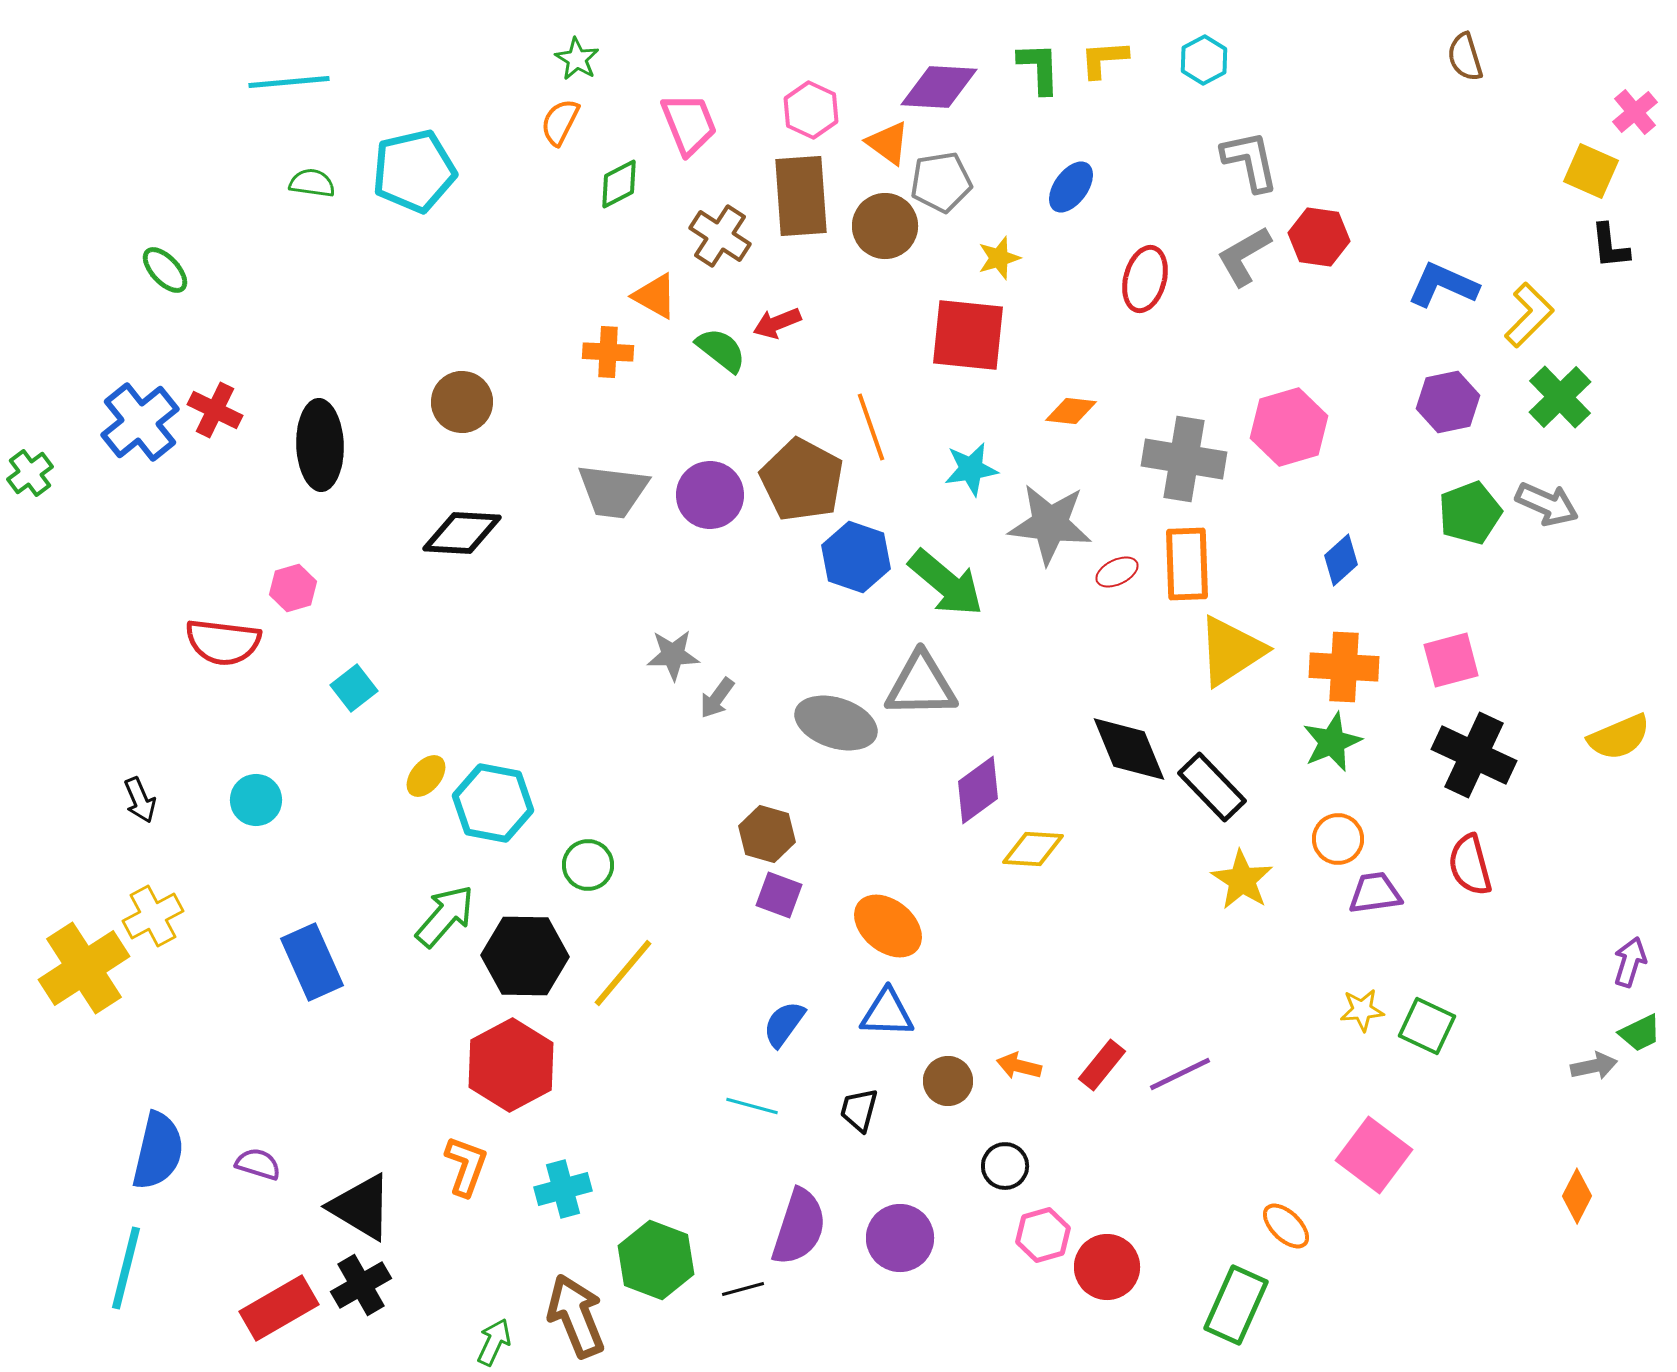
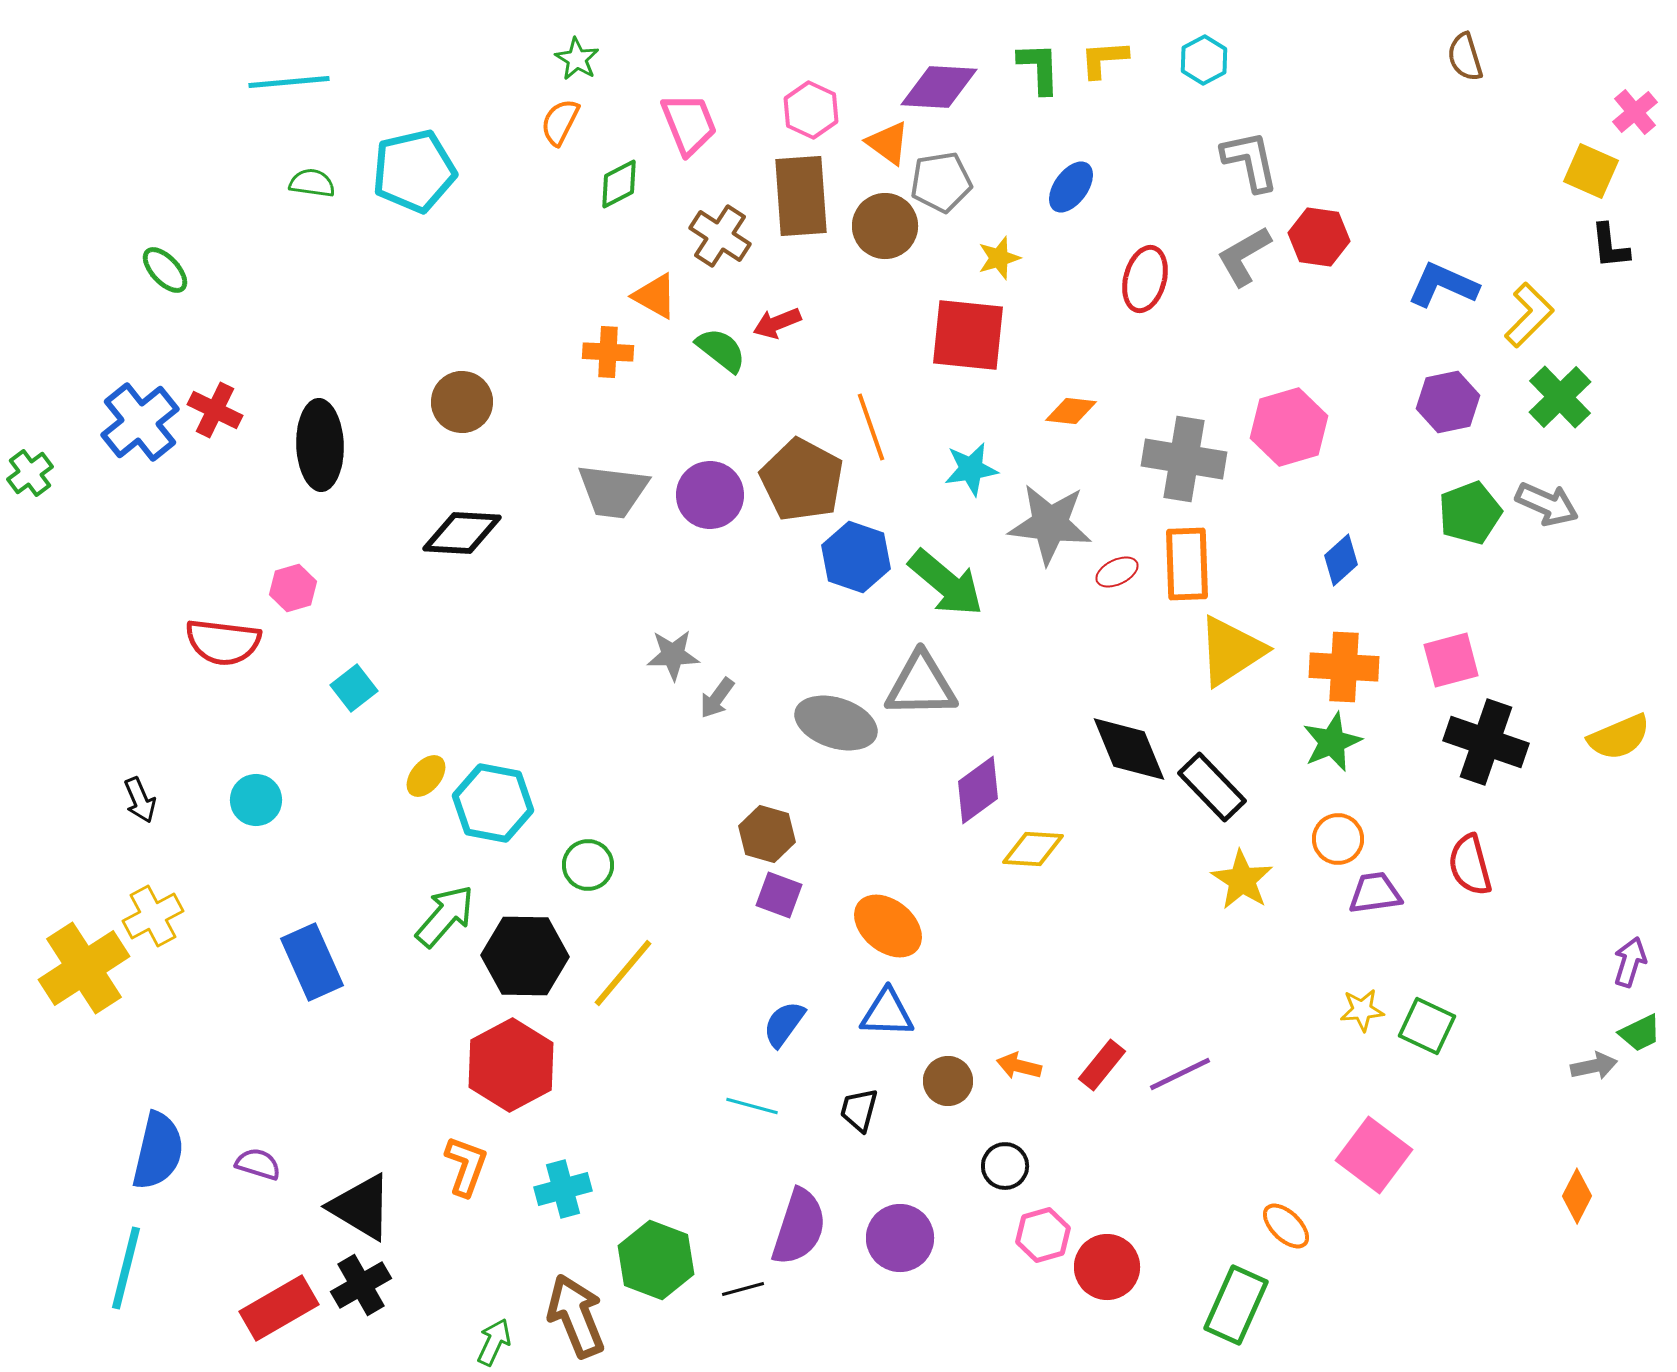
black cross at (1474, 755): moved 12 px right, 13 px up; rotated 6 degrees counterclockwise
